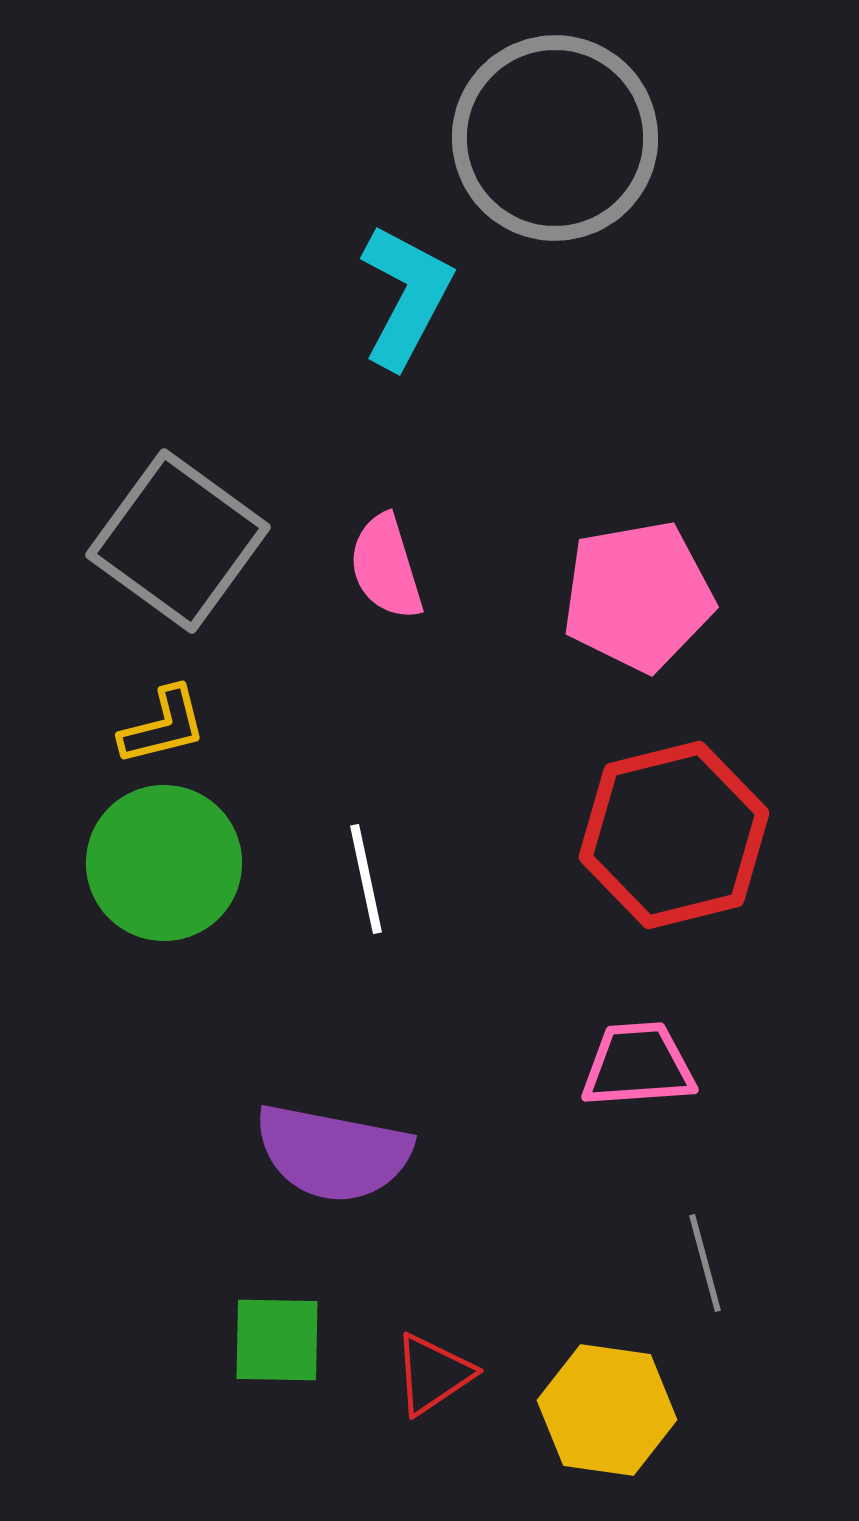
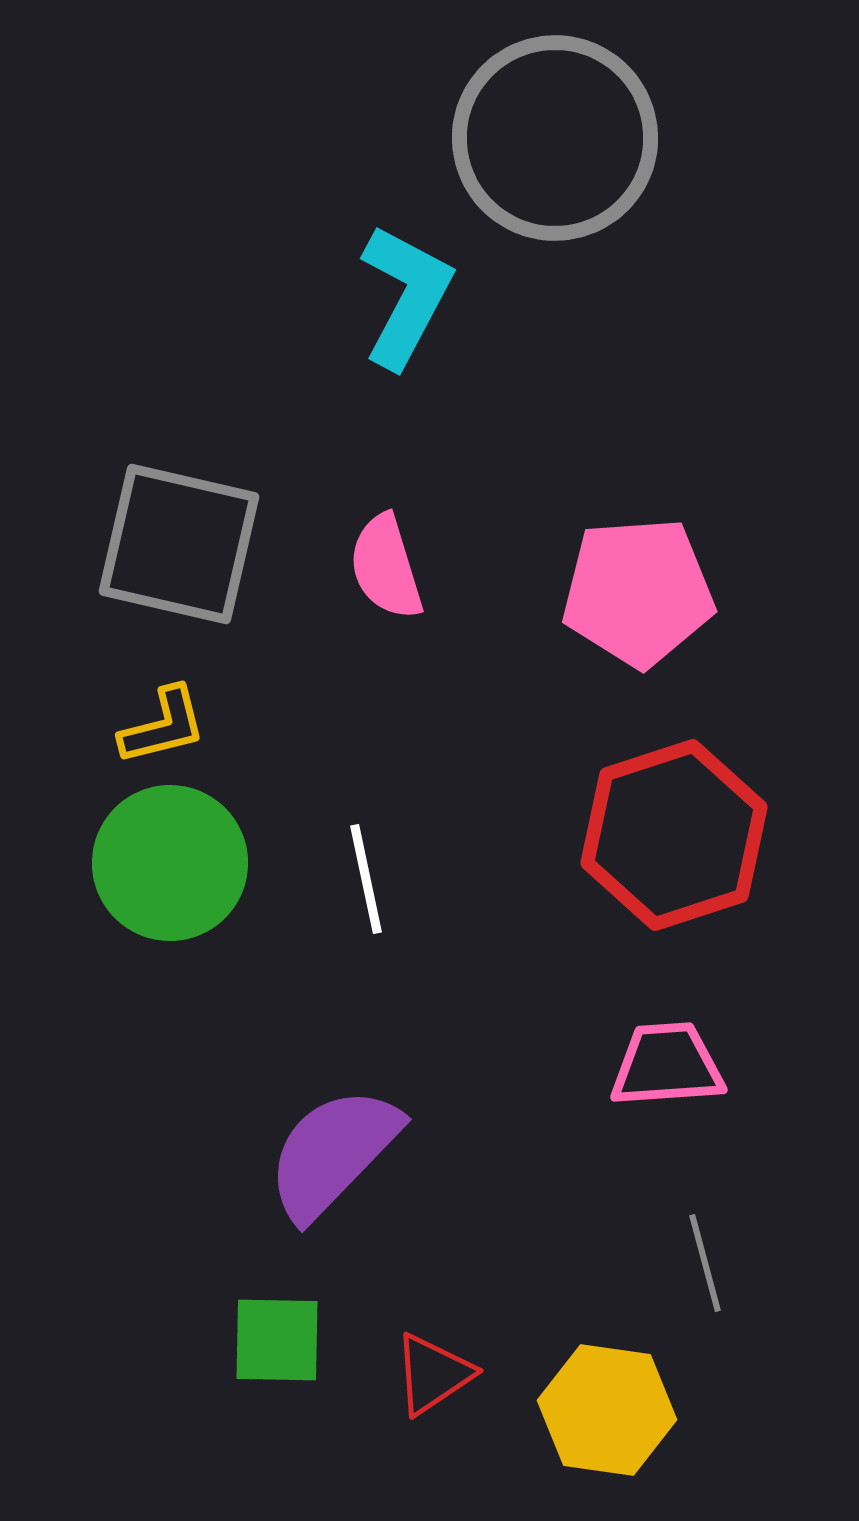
gray square: moved 1 px right, 3 px down; rotated 23 degrees counterclockwise
pink pentagon: moved 4 px up; rotated 6 degrees clockwise
red hexagon: rotated 4 degrees counterclockwise
green circle: moved 6 px right
pink trapezoid: moved 29 px right
purple semicircle: rotated 123 degrees clockwise
